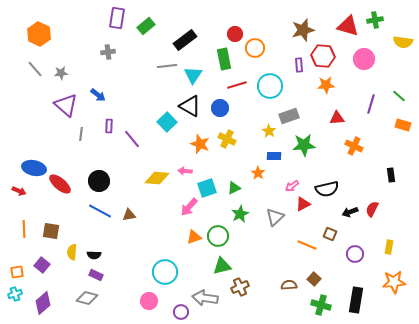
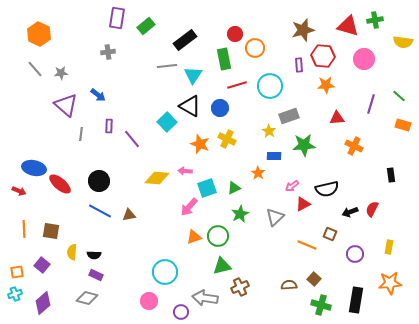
orange star at (394, 282): moved 4 px left, 1 px down
